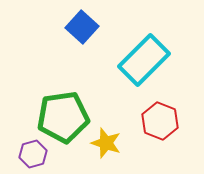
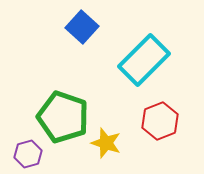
green pentagon: rotated 27 degrees clockwise
red hexagon: rotated 18 degrees clockwise
purple hexagon: moved 5 px left
